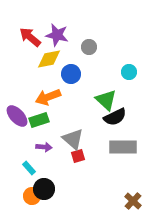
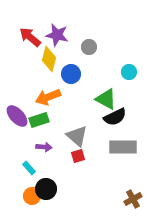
yellow diamond: rotated 65 degrees counterclockwise
green triangle: moved 1 px up; rotated 15 degrees counterclockwise
gray triangle: moved 4 px right, 3 px up
black circle: moved 2 px right
brown cross: moved 2 px up; rotated 18 degrees clockwise
